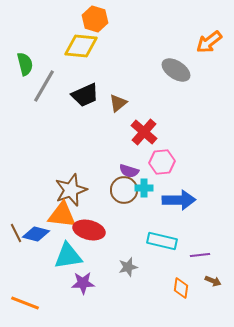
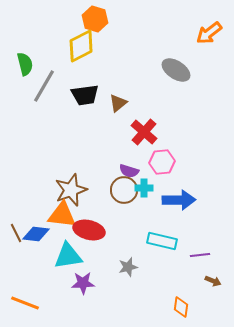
orange arrow: moved 9 px up
yellow diamond: rotated 32 degrees counterclockwise
black trapezoid: rotated 16 degrees clockwise
blue diamond: rotated 8 degrees counterclockwise
orange diamond: moved 19 px down
